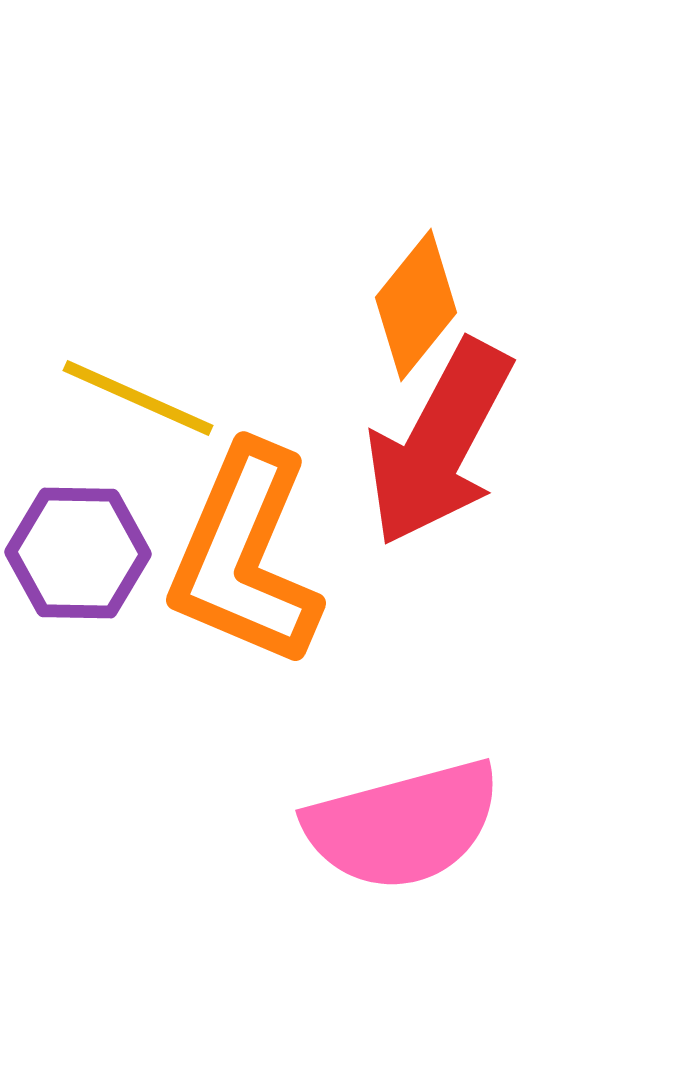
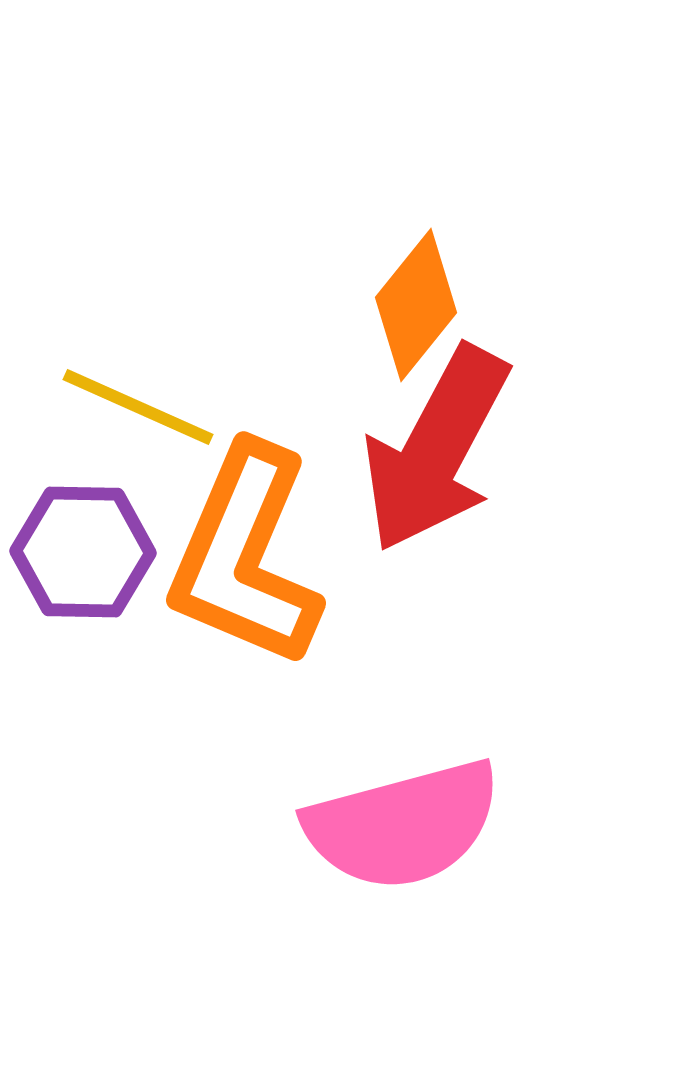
yellow line: moved 9 px down
red arrow: moved 3 px left, 6 px down
purple hexagon: moved 5 px right, 1 px up
